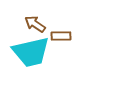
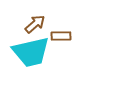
brown arrow: rotated 105 degrees clockwise
